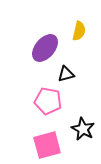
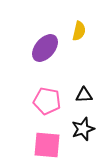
black triangle: moved 18 px right, 21 px down; rotated 12 degrees clockwise
pink pentagon: moved 1 px left
black star: rotated 25 degrees clockwise
pink square: rotated 20 degrees clockwise
